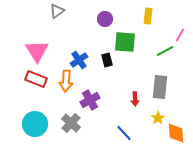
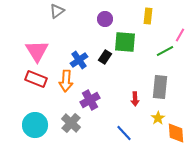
black rectangle: moved 2 px left, 3 px up; rotated 48 degrees clockwise
cyan circle: moved 1 px down
